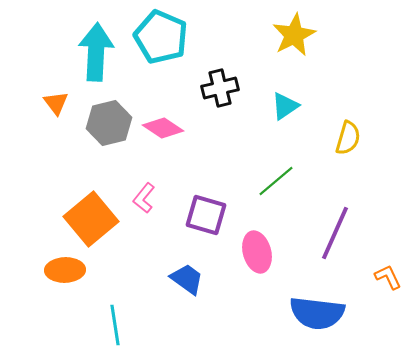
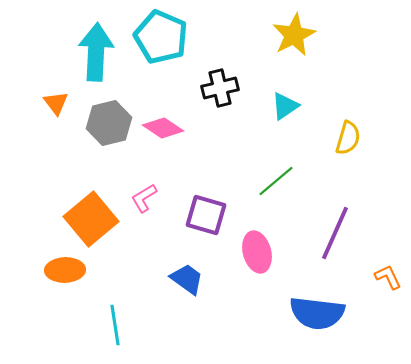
pink L-shape: rotated 20 degrees clockwise
